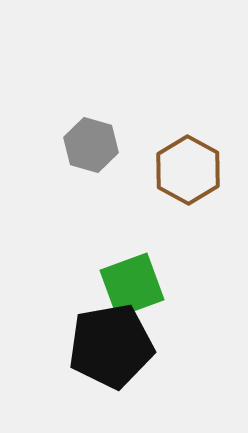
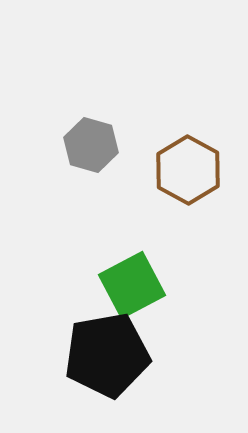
green square: rotated 8 degrees counterclockwise
black pentagon: moved 4 px left, 9 px down
